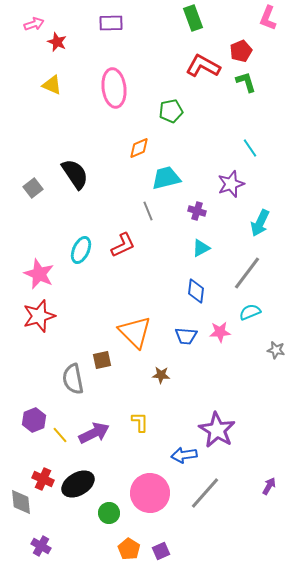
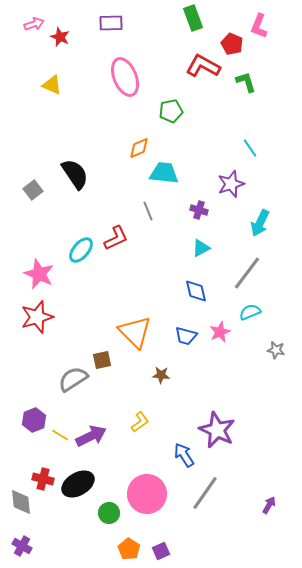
pink L-shape at (268, 18): moved 9 px left, 8 px down
red star at (57, 42): moved 3 px right, 5 px up
red pentagon at (241, 51): moved 9 px left, 7 px up; rotated 25 degrees counterclockwise
pink ellipse at (114, 88): moved 11 px right, 11 px up; rotated 15 degrees counterclockwise
cyan trapezoid at (166, 178): moved 2 px left, 5 px up; rotated 20 degrees clockwise
gray square at (33, 188): moved 2 px down
purple cross at (197, 211): moved 2 px right, 1 px up
red L-shape at (123, 245): moved 7 px left, 7 px up
cyan ellipse at (81, 250): rotated 16 degrees clockwise
blue diamond at (196, 291): rotated 20 degrees counterclockwise
red star at (39, 316): moved 2 px left, 1 px down
pink star at (220, 332): rotated 20 degrees counterclockwise
blue trapezoid at (186, 336): rotated 10 degrees clockwise
gray semicircle at (73, 379): rotated 68 degrees clockwise
yellow L-shape at (140, 422): rotated 55 degrees clockwise
purple star at (217, 430): rotated 6 degrees counterclockwise
purple arrow at (94, 433): moved 3 px left, 3 px down
yellow line at (60, 435): rotated 18 degrees counterclockwise
blue arrow at (184, 455): rotated 65 degrees clockwise
red cross at (43, 479): rotated 10 degrees counterclockwise
purple arrow at (269, 486): moved 19 px down
pink circle at (150, 493): moved 3 px left, 1 px down
gray line at (205, 493): rotated 6 degrees counterclockwise
purple cross at (41, 546): moved 19 px left
